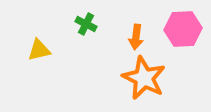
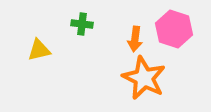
green cross: moved 4 px left; rotated 20 degrees counterclockwise
pink hexagon: moved 9 px left; rotated 21 degrees clockwise
orange arrow: moved 1 px left, 2 px down
